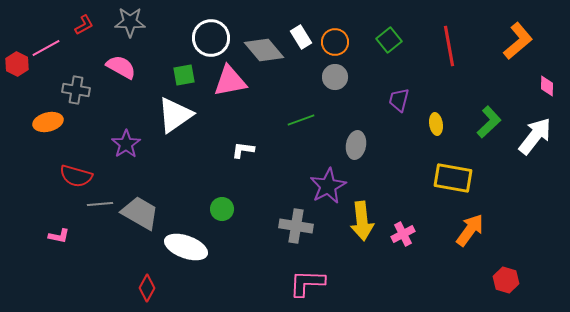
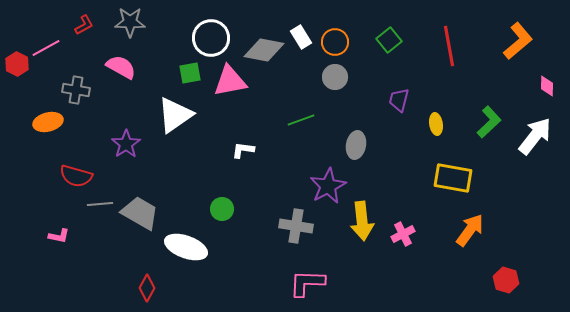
gray diamond at (264, 50): rotated 39 degrees counterclockwise
green square at (184, 75): moved 6 px right, 2 px up
